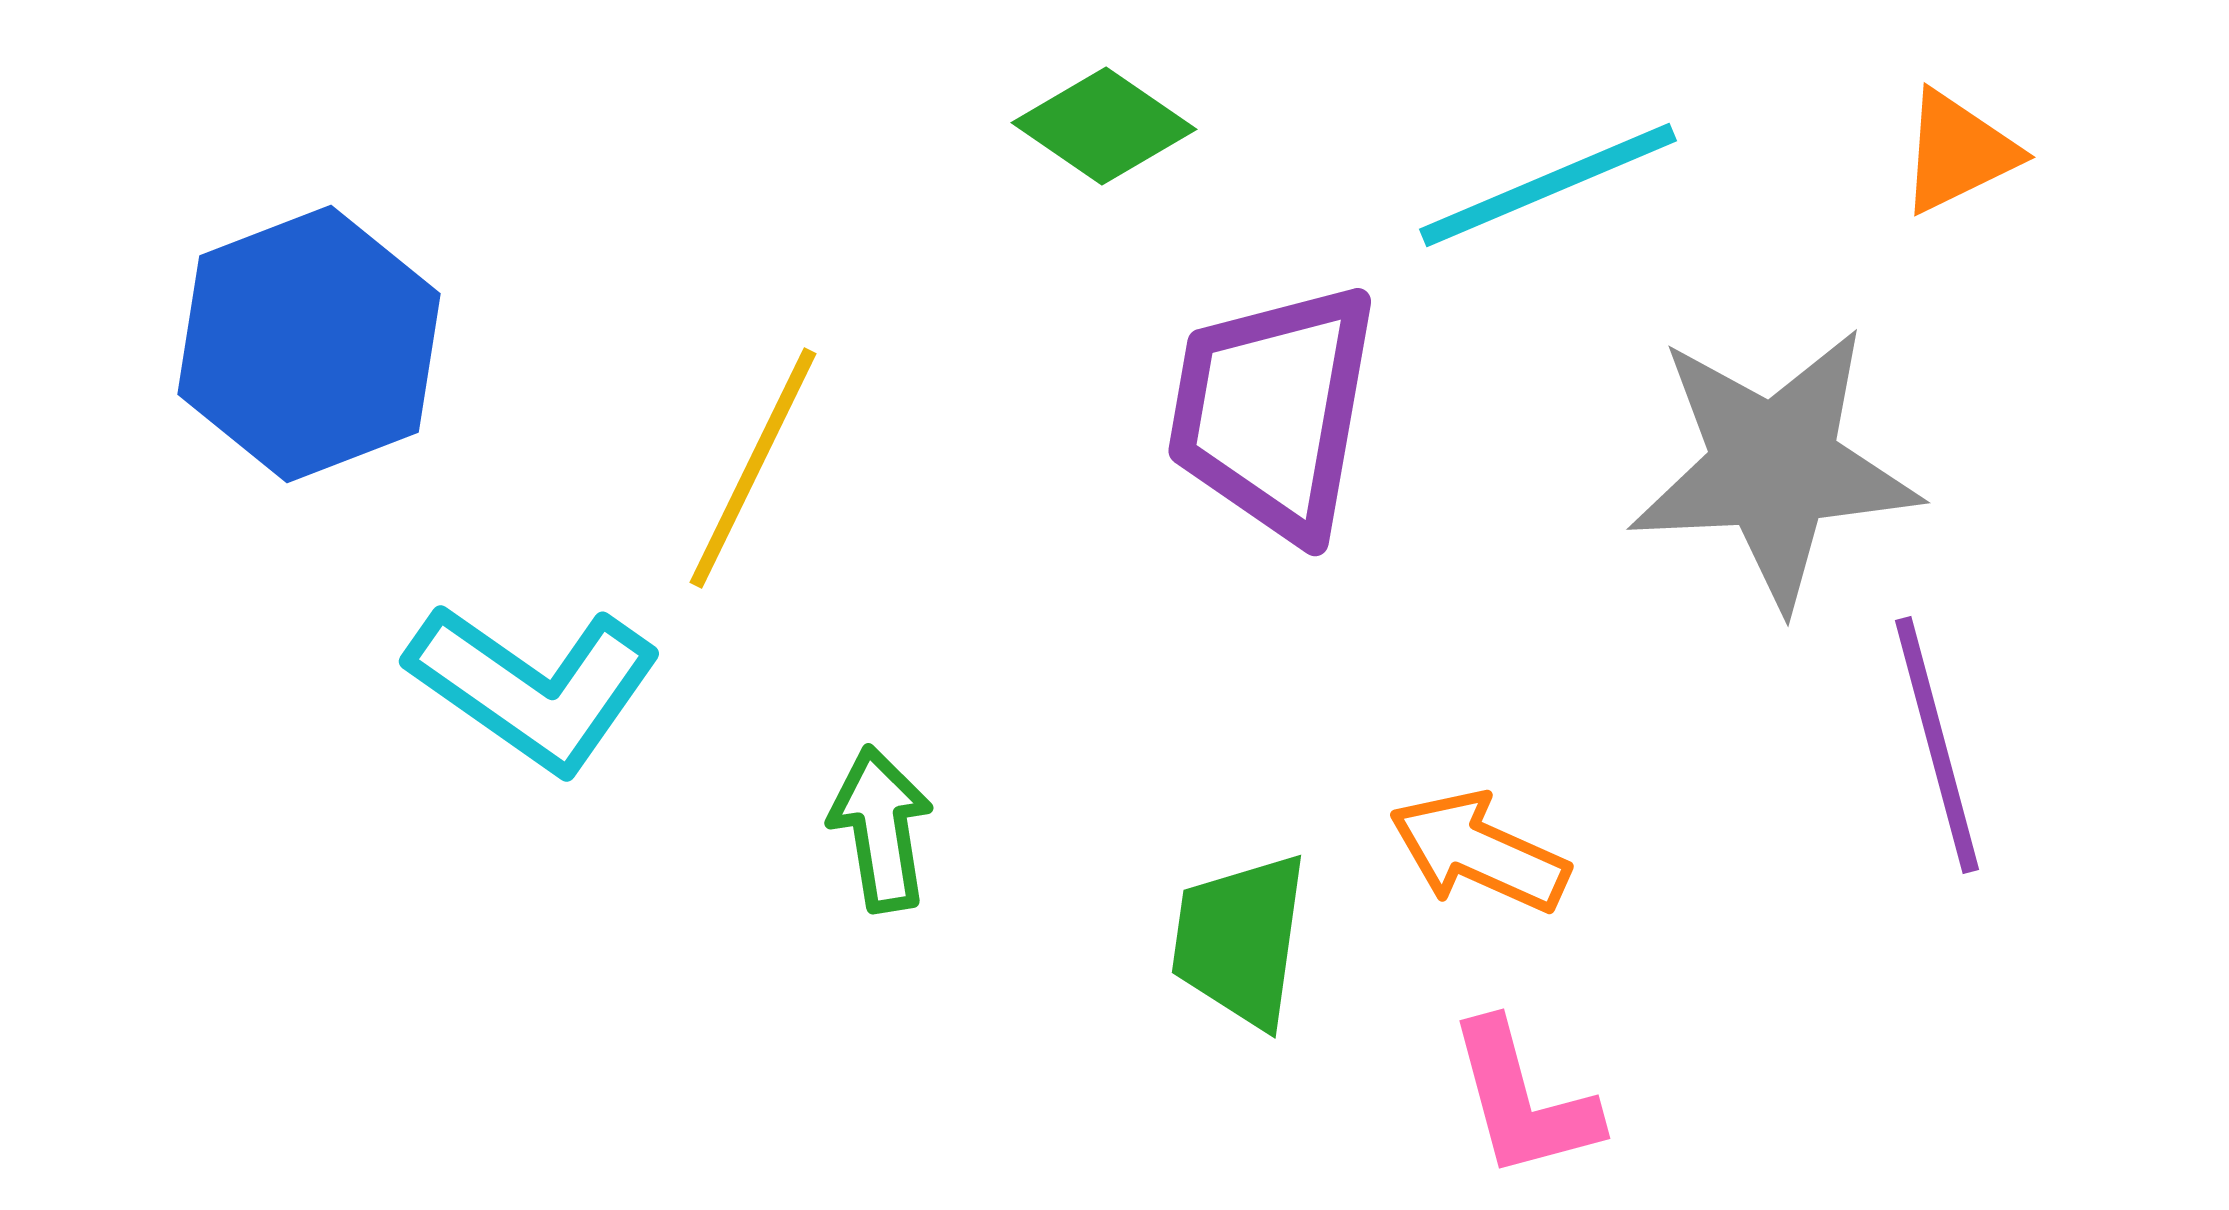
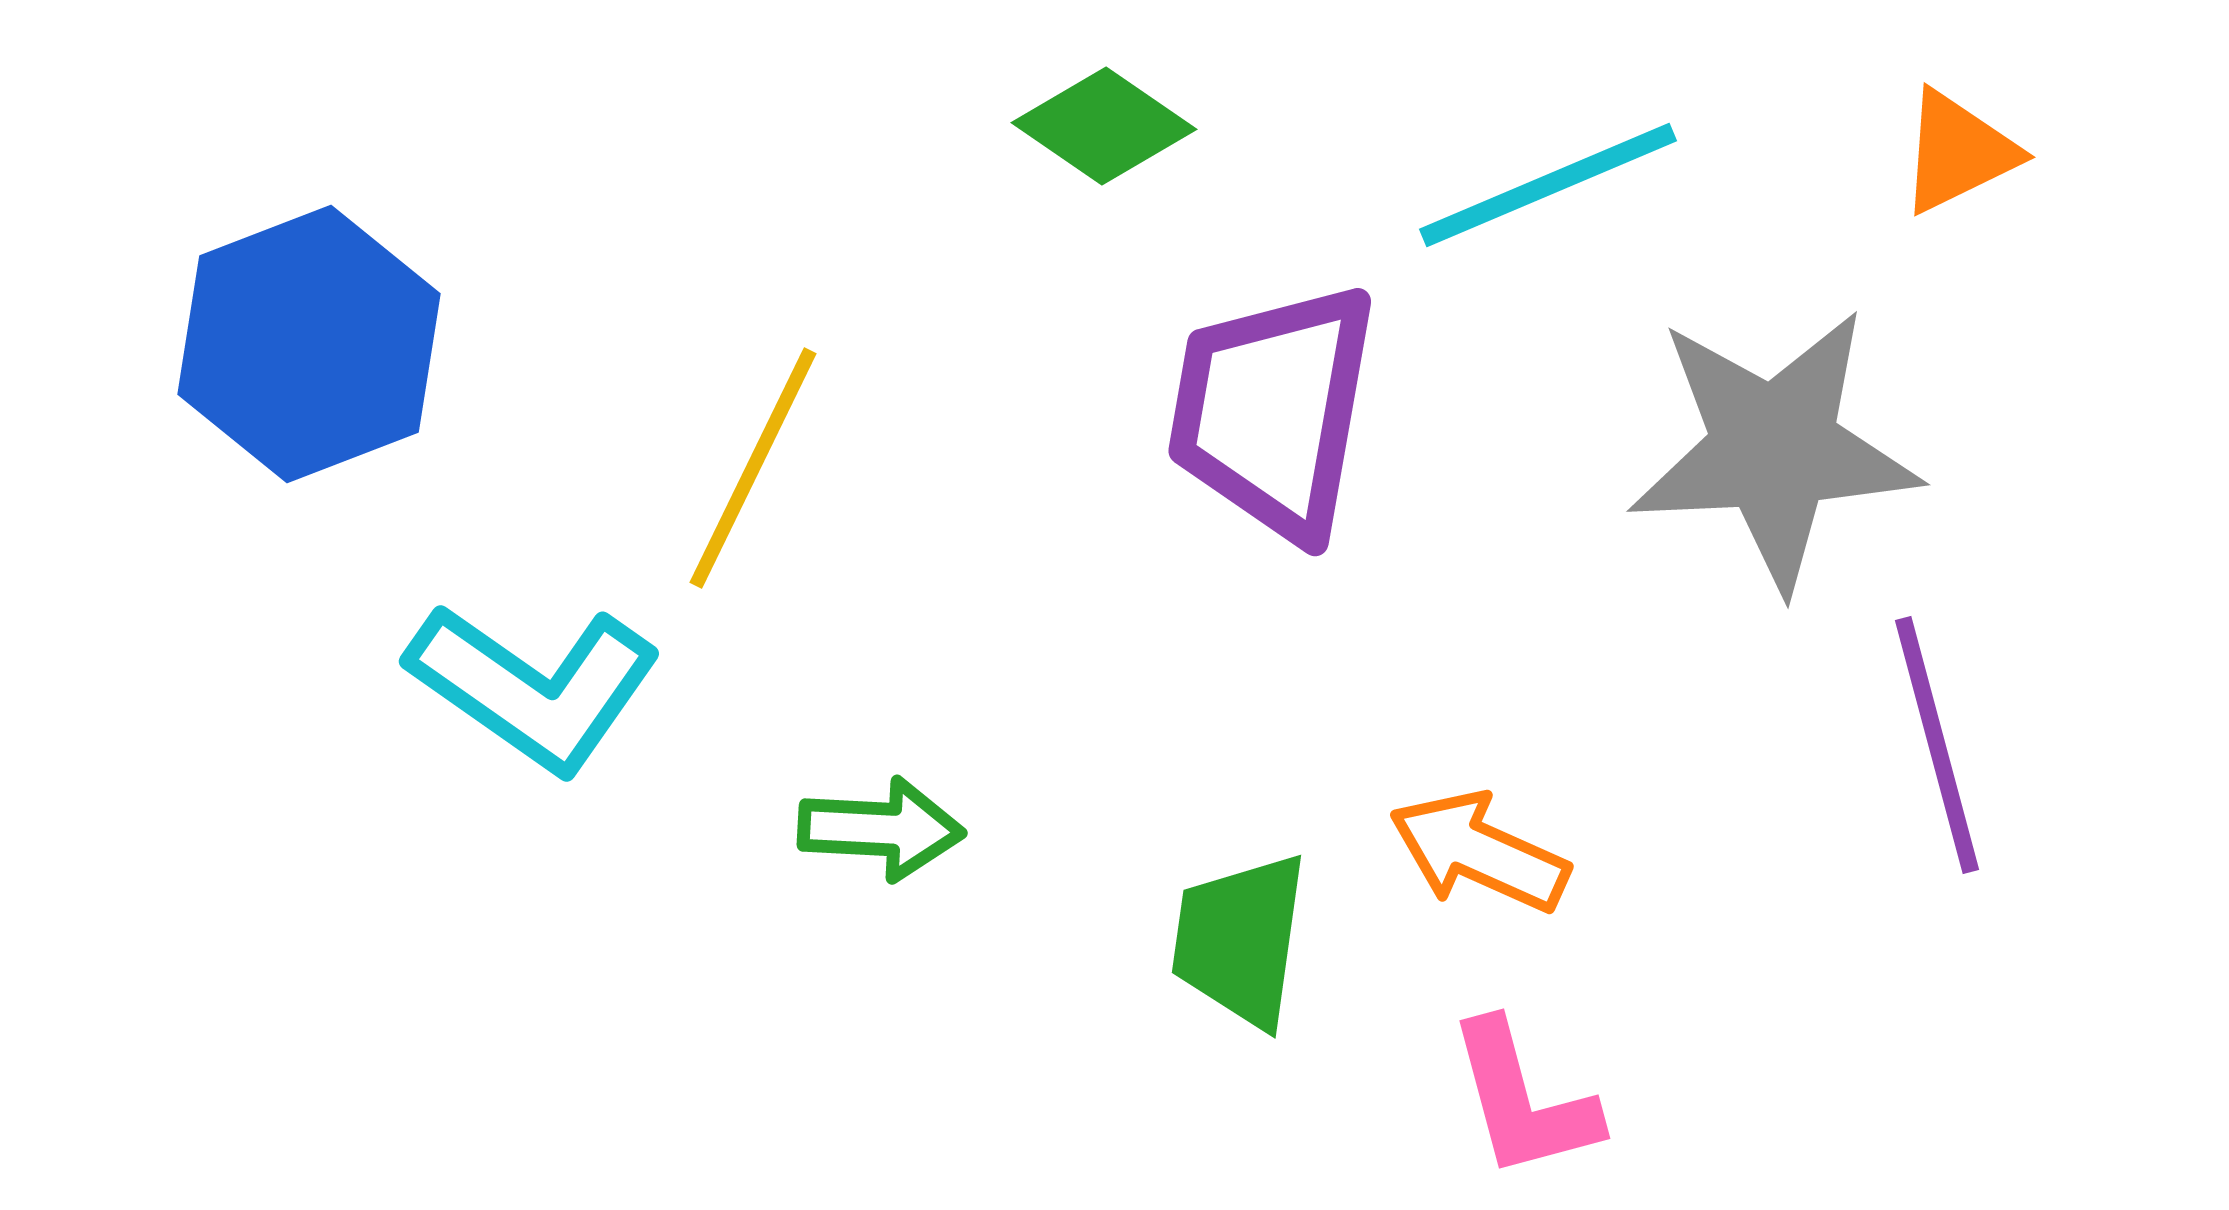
gray star: moved 18 px up
green arrow: rotated 102 degrees clockwise
